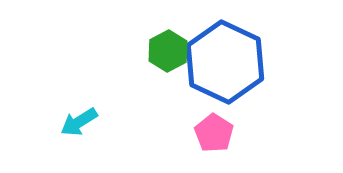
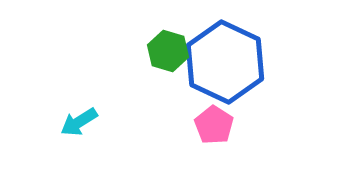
green hexagon: rotated 15 degrees counterclockwise
pink pentagon: moved 8 px up
